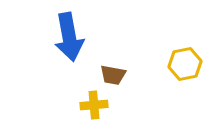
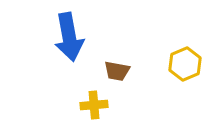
yellow hexagon: rotated 12 degrees counterclockwise
brown trapezoid: moved 4 px right, 4 px up
